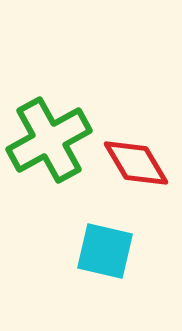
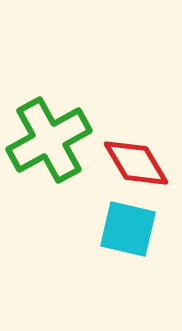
cyan square: moved 23 px right, 22 px up
